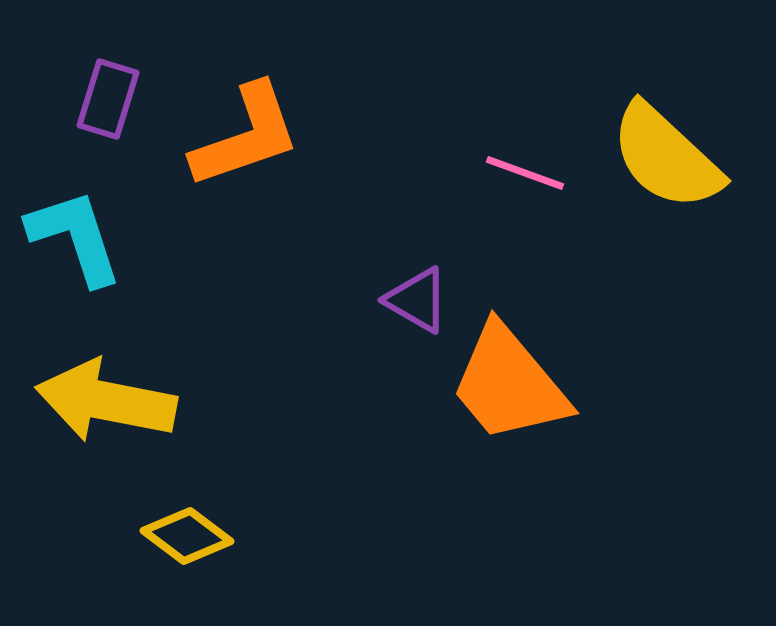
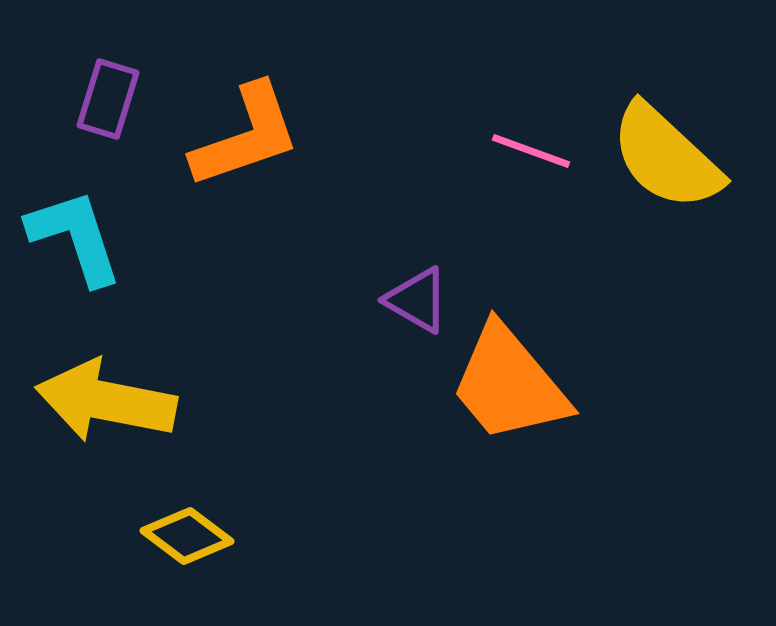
pink line: moved 6 px right, 22 px up
